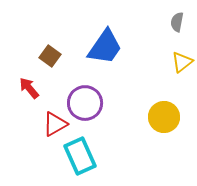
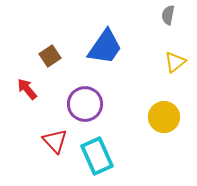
gray semicircle: moved 9 px left, 7 px up
brown square: rotated 20 degrees clockwise
yellow triangle: moved 7 px left
red arrow: moved 2 px left, 1 px down
purple circle: moved 1 px down
red triangle: moved 17 px down; rotated 44 degrees counterclockwise
cyan rectangle: moved 17 px right
